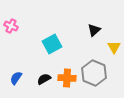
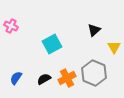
orange cross: rotated 30 degrees counterclockwise
